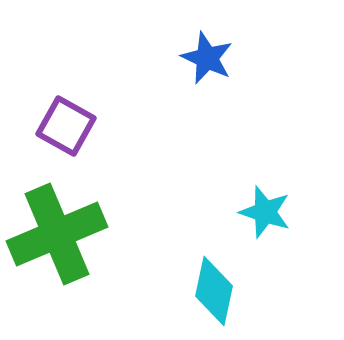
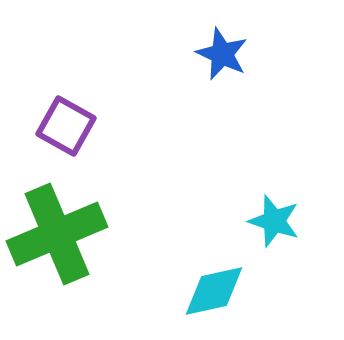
blue star: moved 15 px right, 4 px up
cyan star: moved 9 px right, 9 px down
cyan diamond: rotated 66 degrees clockwise
